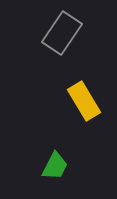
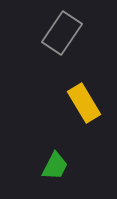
yellow rectangle: moved 2 px down
